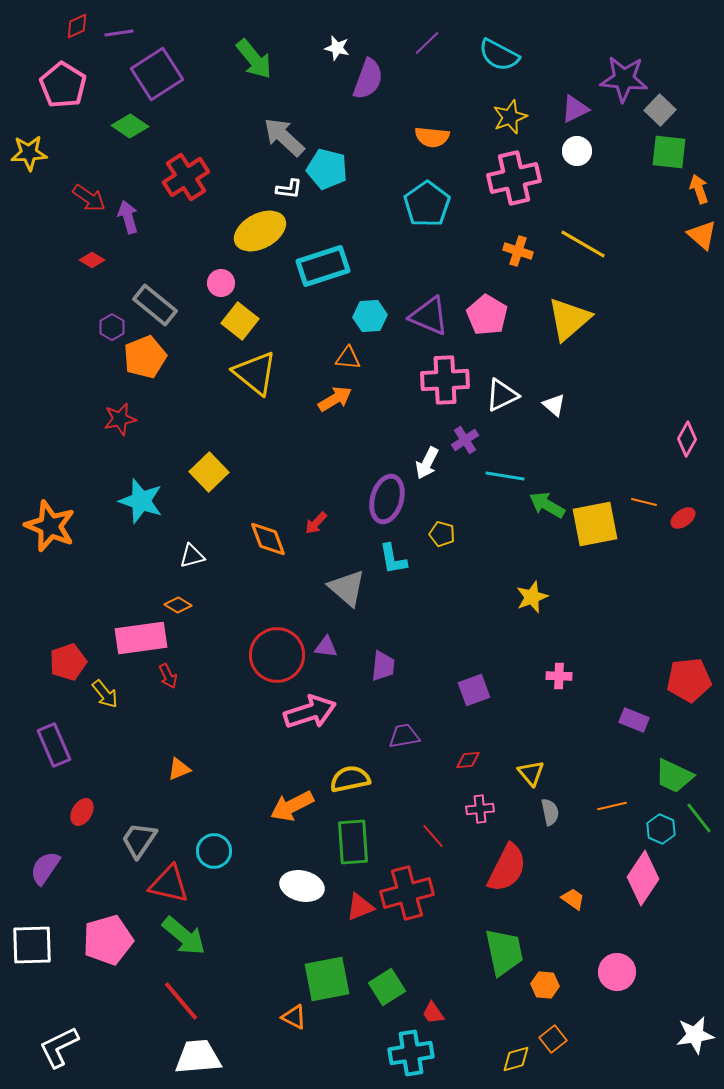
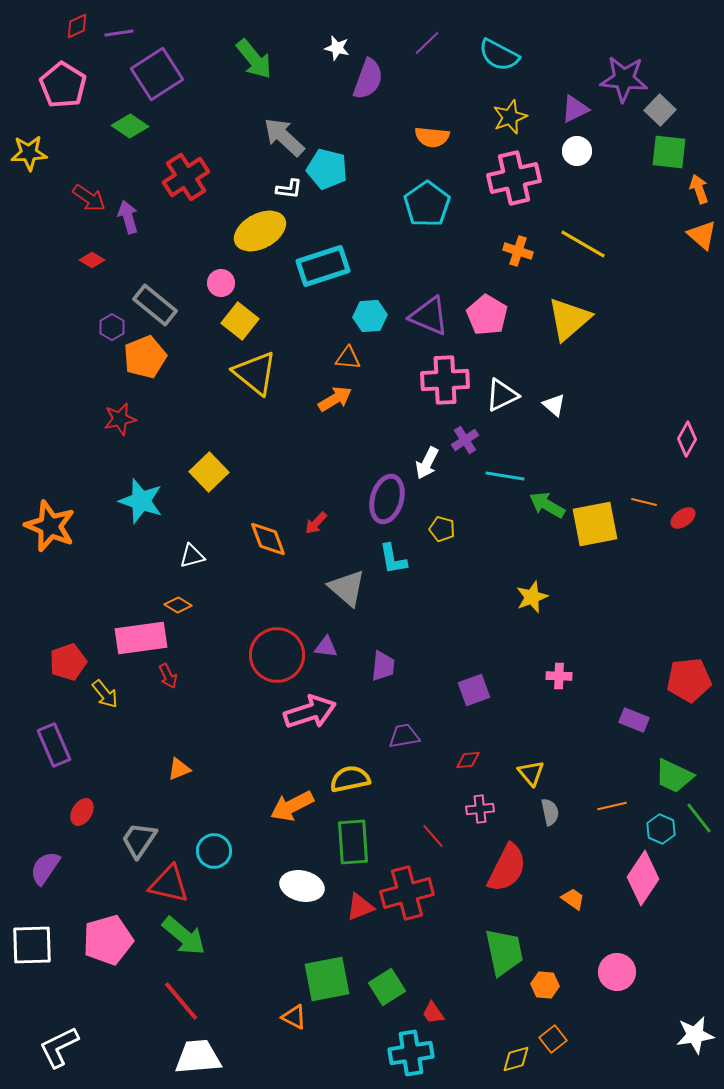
yellow pentagon at (442, 534): moved 5 px up
